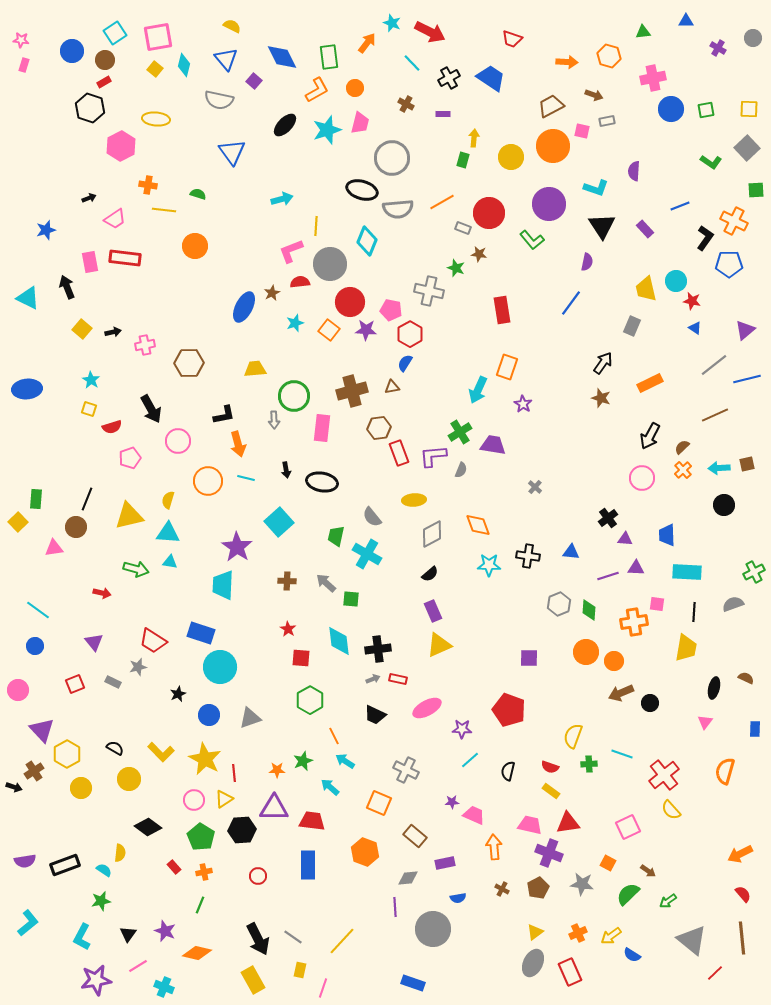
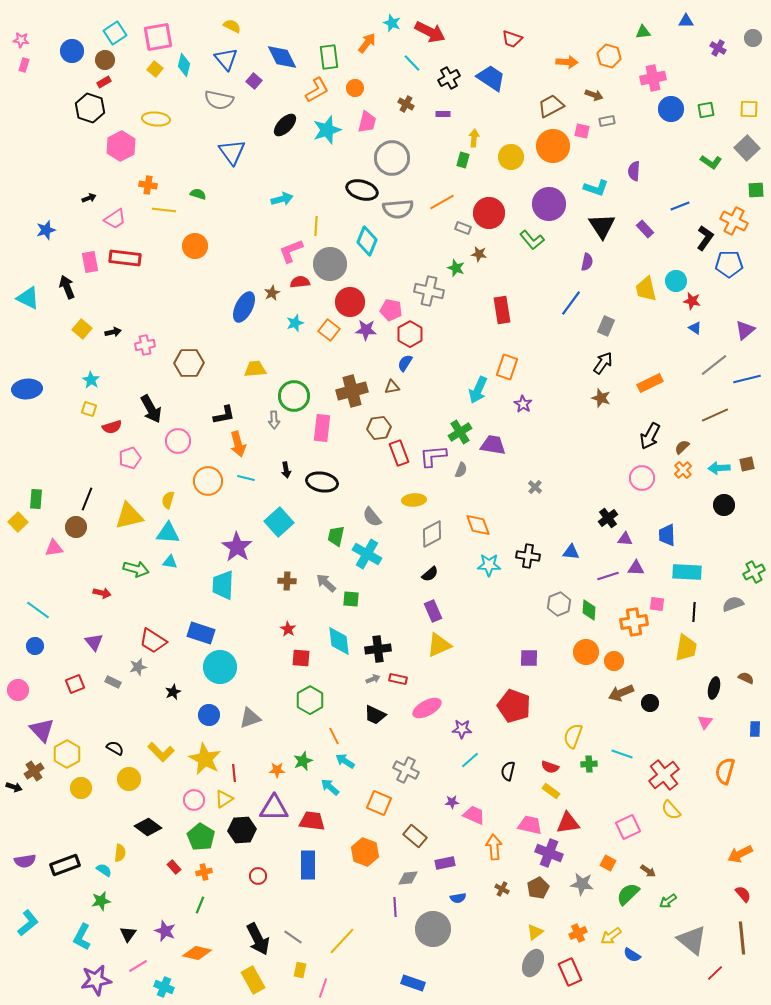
pink trapezoid at (360, 123): moved 7 px right, 1 px up
gray rectangle at (632, 326): moved 26 px left
black star at (178, 694): moved 5 px left, 2 px up
red pentagon at (509, 710): moved 5 px right, 4 px up
